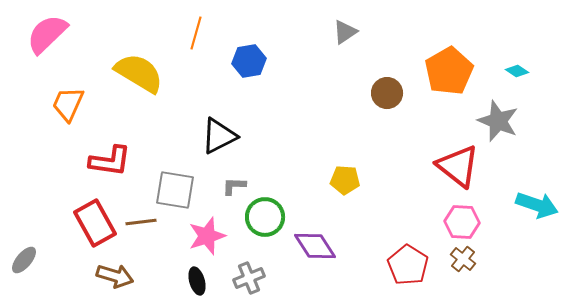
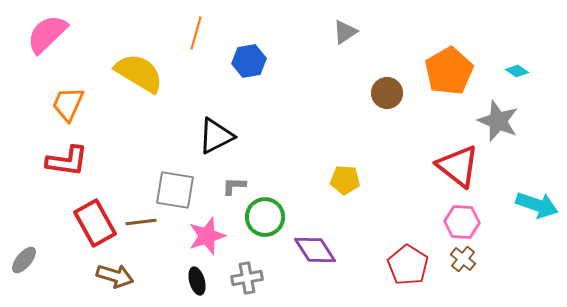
black triangle: moved 3 px left
red L-shape: moved 43 px left
purple diamond: moved 4 px down
gray cross: moved 2 px left; rotated 12 degrees clockwise
